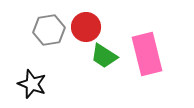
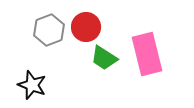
gray hexagon: rotated 12 degrees counterclockwise
green trapezoid: moved 2 px down
black star: moved 1 px down
